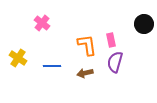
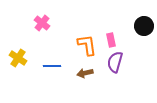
black circle: moved 2 px down
